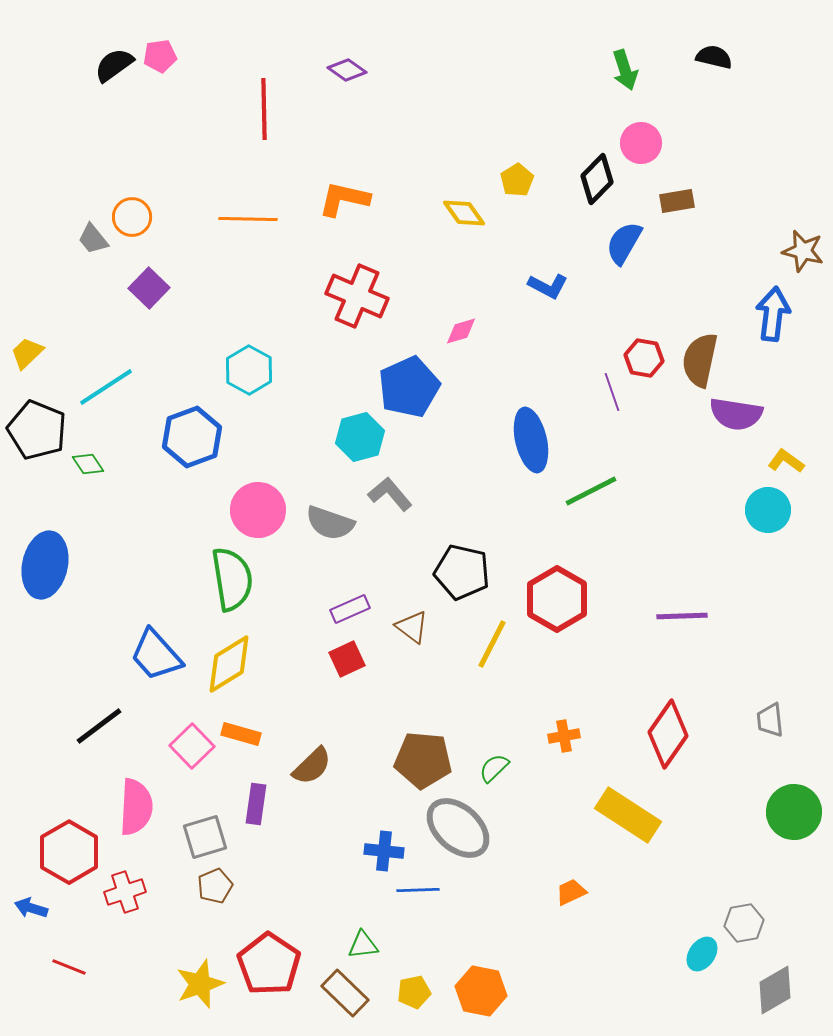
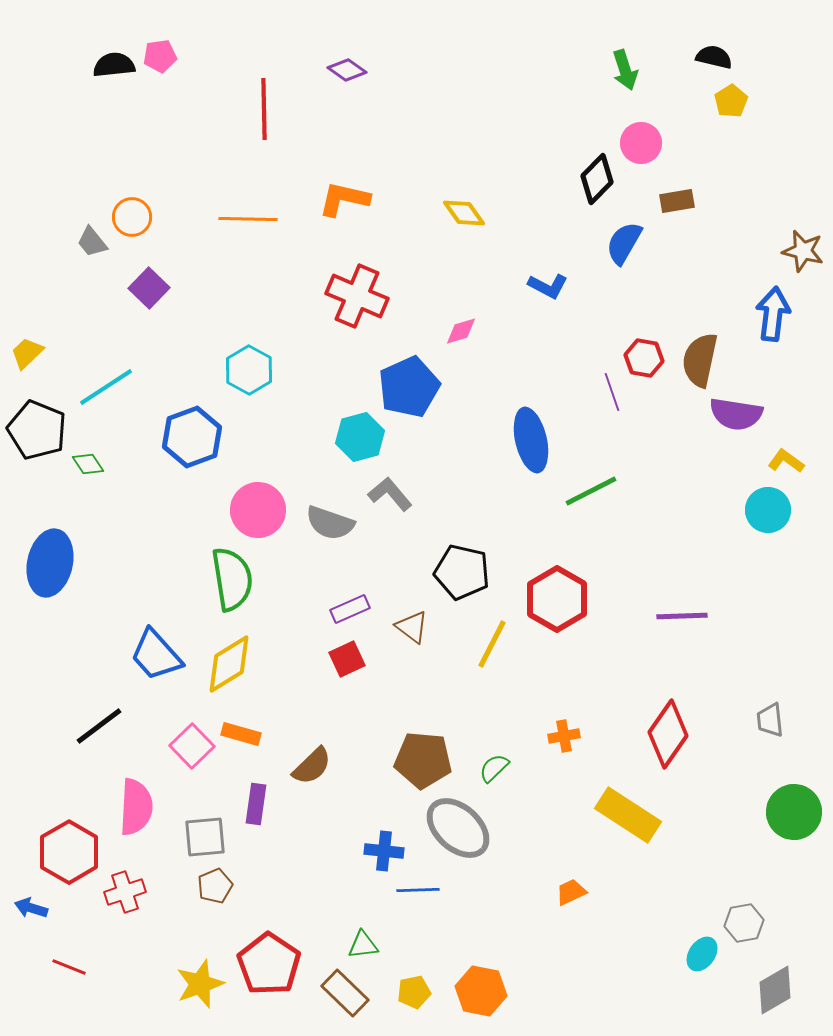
black semicircle at (114, 65): rotated 30 degrees clockwise
yellow pentagon at (517, 180): moved 214 px right, 79 px up
gray trapezoid at (93, 239): moved 1 px left, 3 px down
blue ellipse at (45, 565): moved 5 px right, 2 px up
gray square at (205, 837): rotated 12 degrees clockwise
